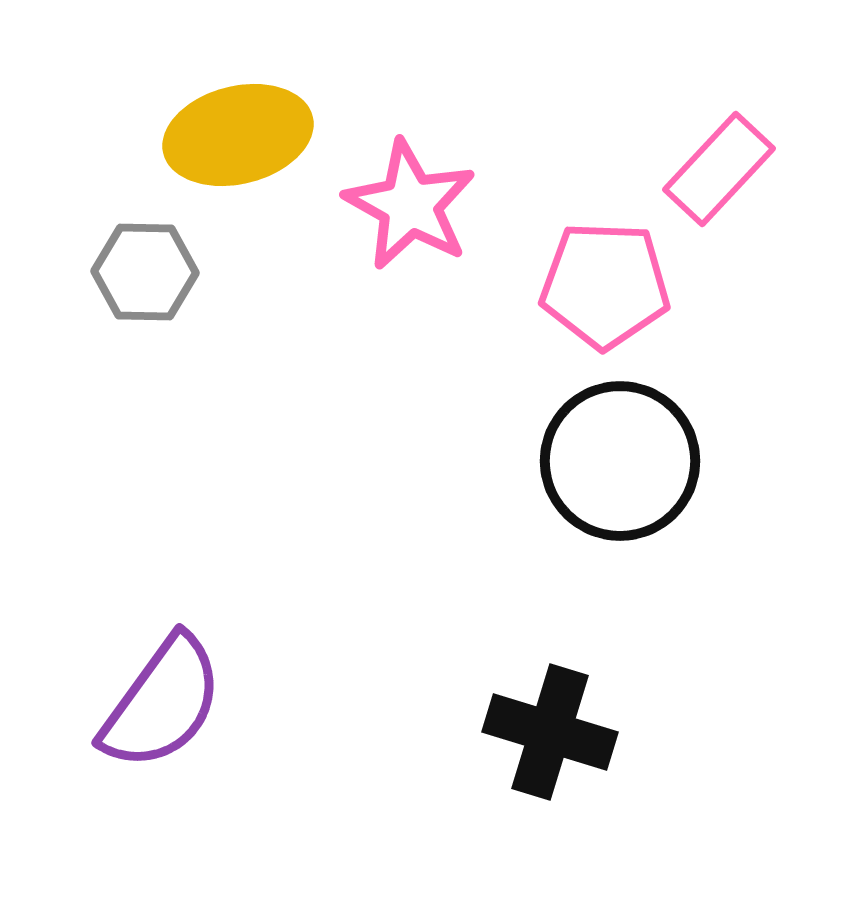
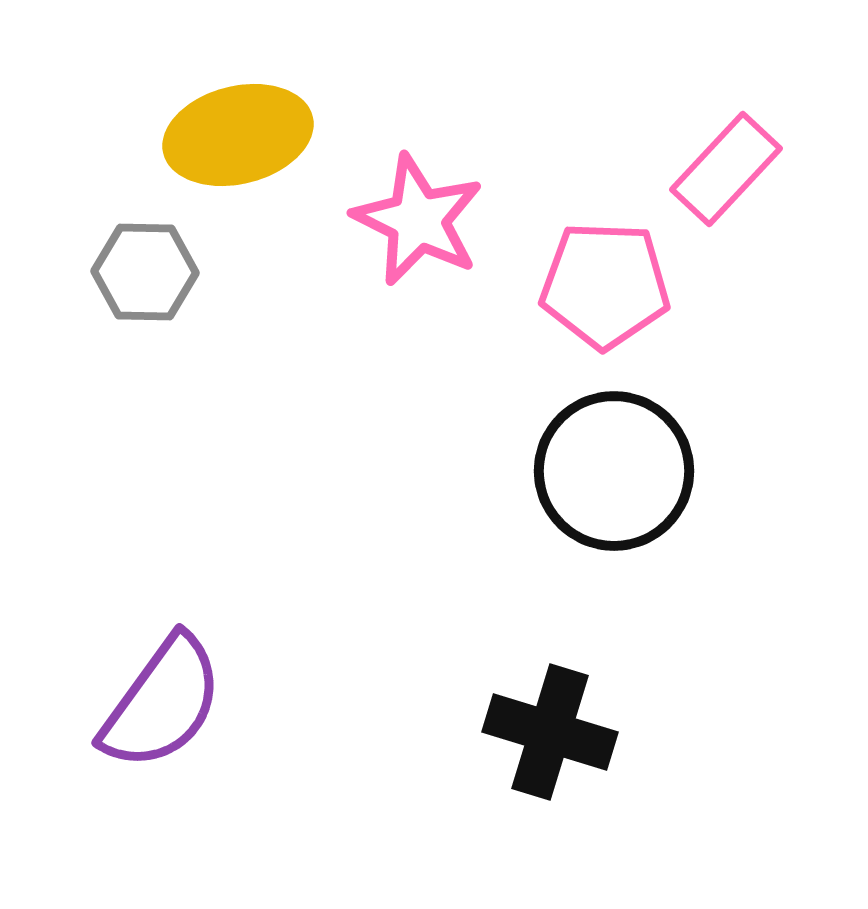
pink rectangle: moved 7 px right
pink star: moved 8 px right, 15 px down; rotated 3 degrees counterclockwise
black circle: moved 6 px left, 10 px down
